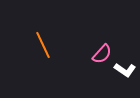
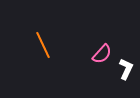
white L-shape: moved 1 px right, 1 px up; rotated 100 degrees counterclockwise
